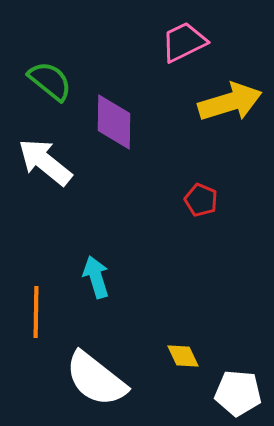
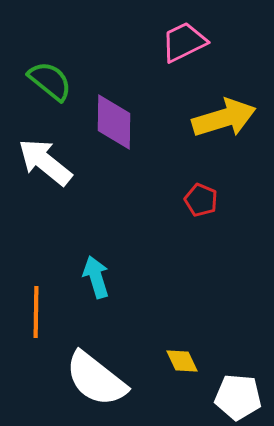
yellow arrow: moved 6 px left, 16 px down
yellow diamond: moved 1 px left, 5 px down
white pentagon: moved 4 px down
